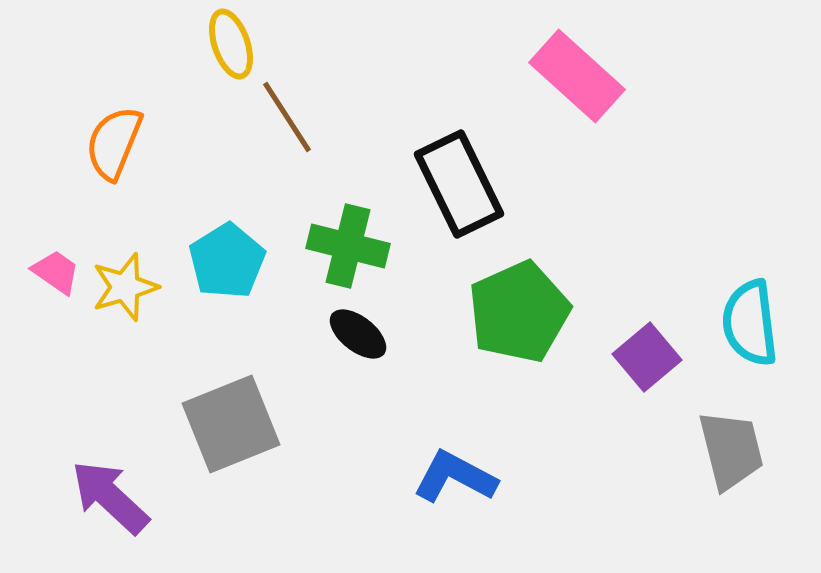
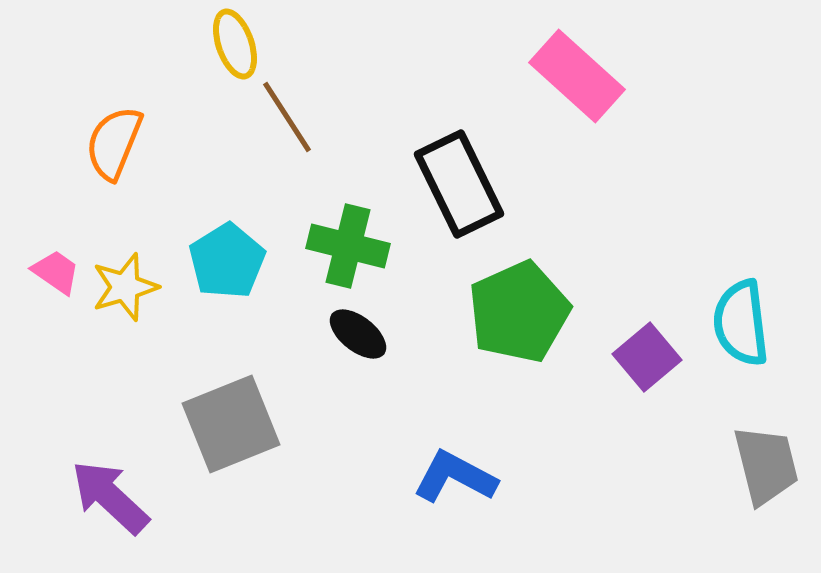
yellow ellipse: moved 4 px right
cyan semicircle: moved 9 px left
gray trapezoid: moved 35 px right, 15 px down
